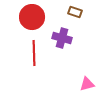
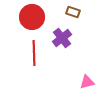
brown rectangle: moved 2 px left
purple cross: rotated 36 degrees clockwise
pink triangle: moved 2 px up
